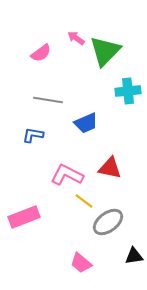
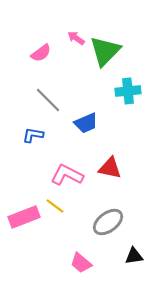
gray line: rotated 36 degrees clockwise
yellow line: moved 29 px left, 5 px down
